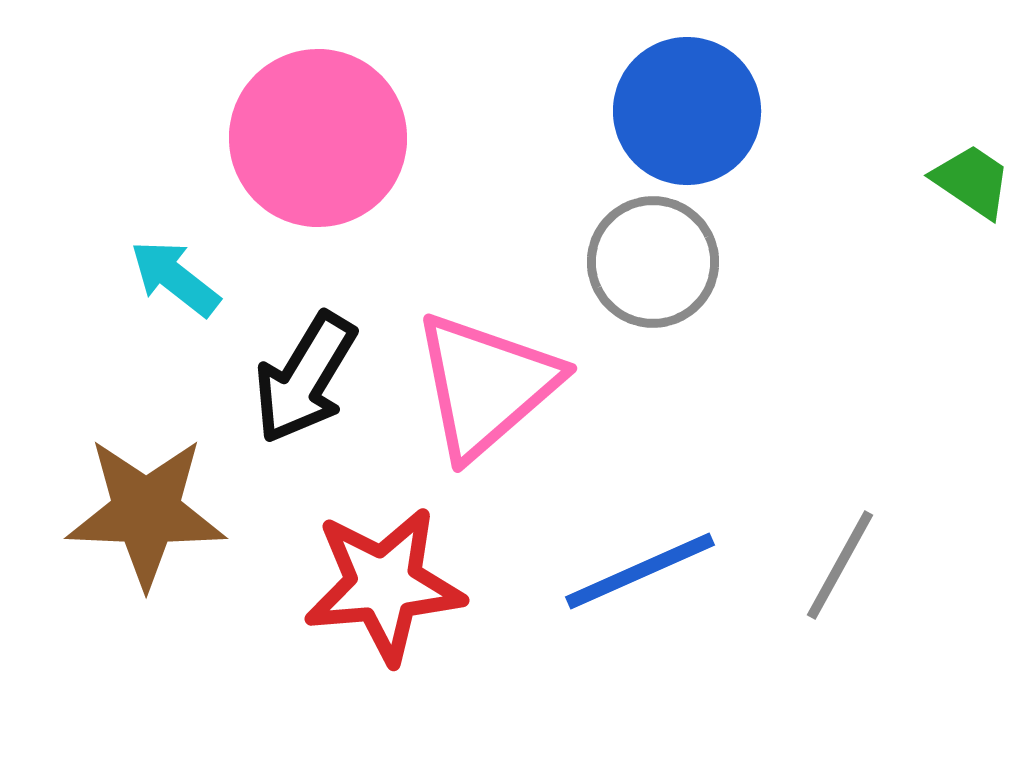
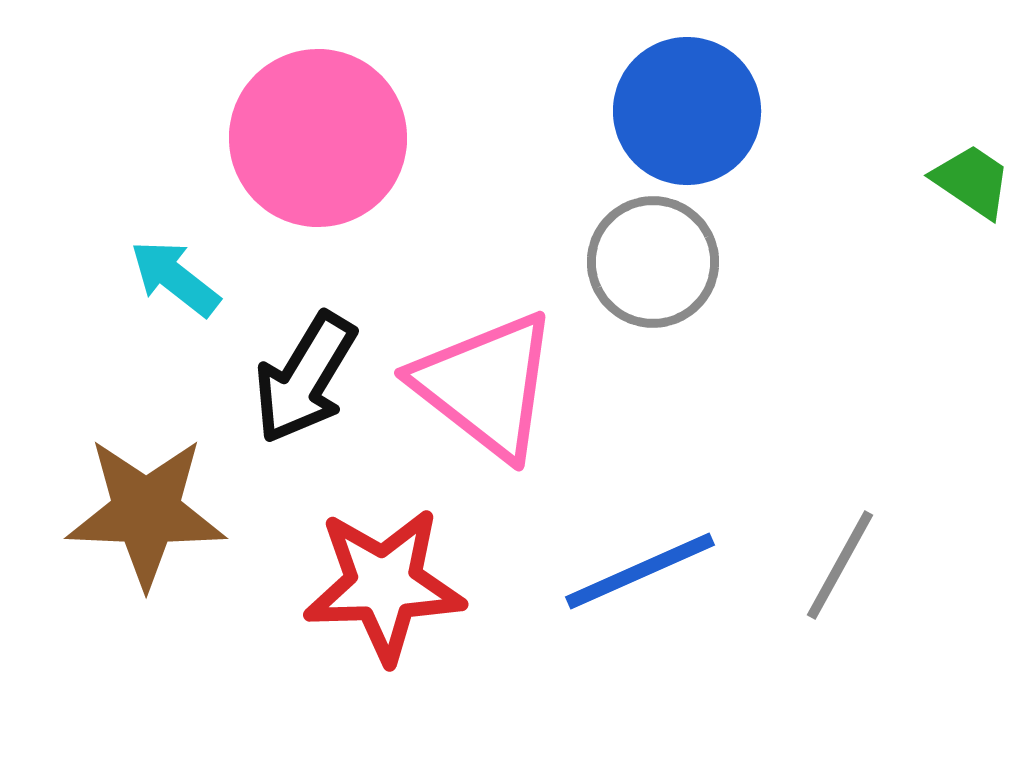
pink triangle: rotated 41 degrees counterclockwise
red star: rotated 3 degrees clockwise
